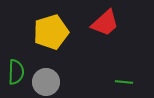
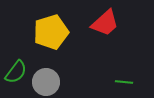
green semicircle: rotated 35 degrees clockwise
